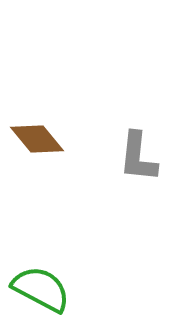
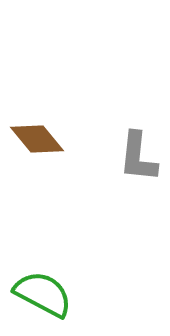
green semicircle: moved 2 px right, 5 px down
